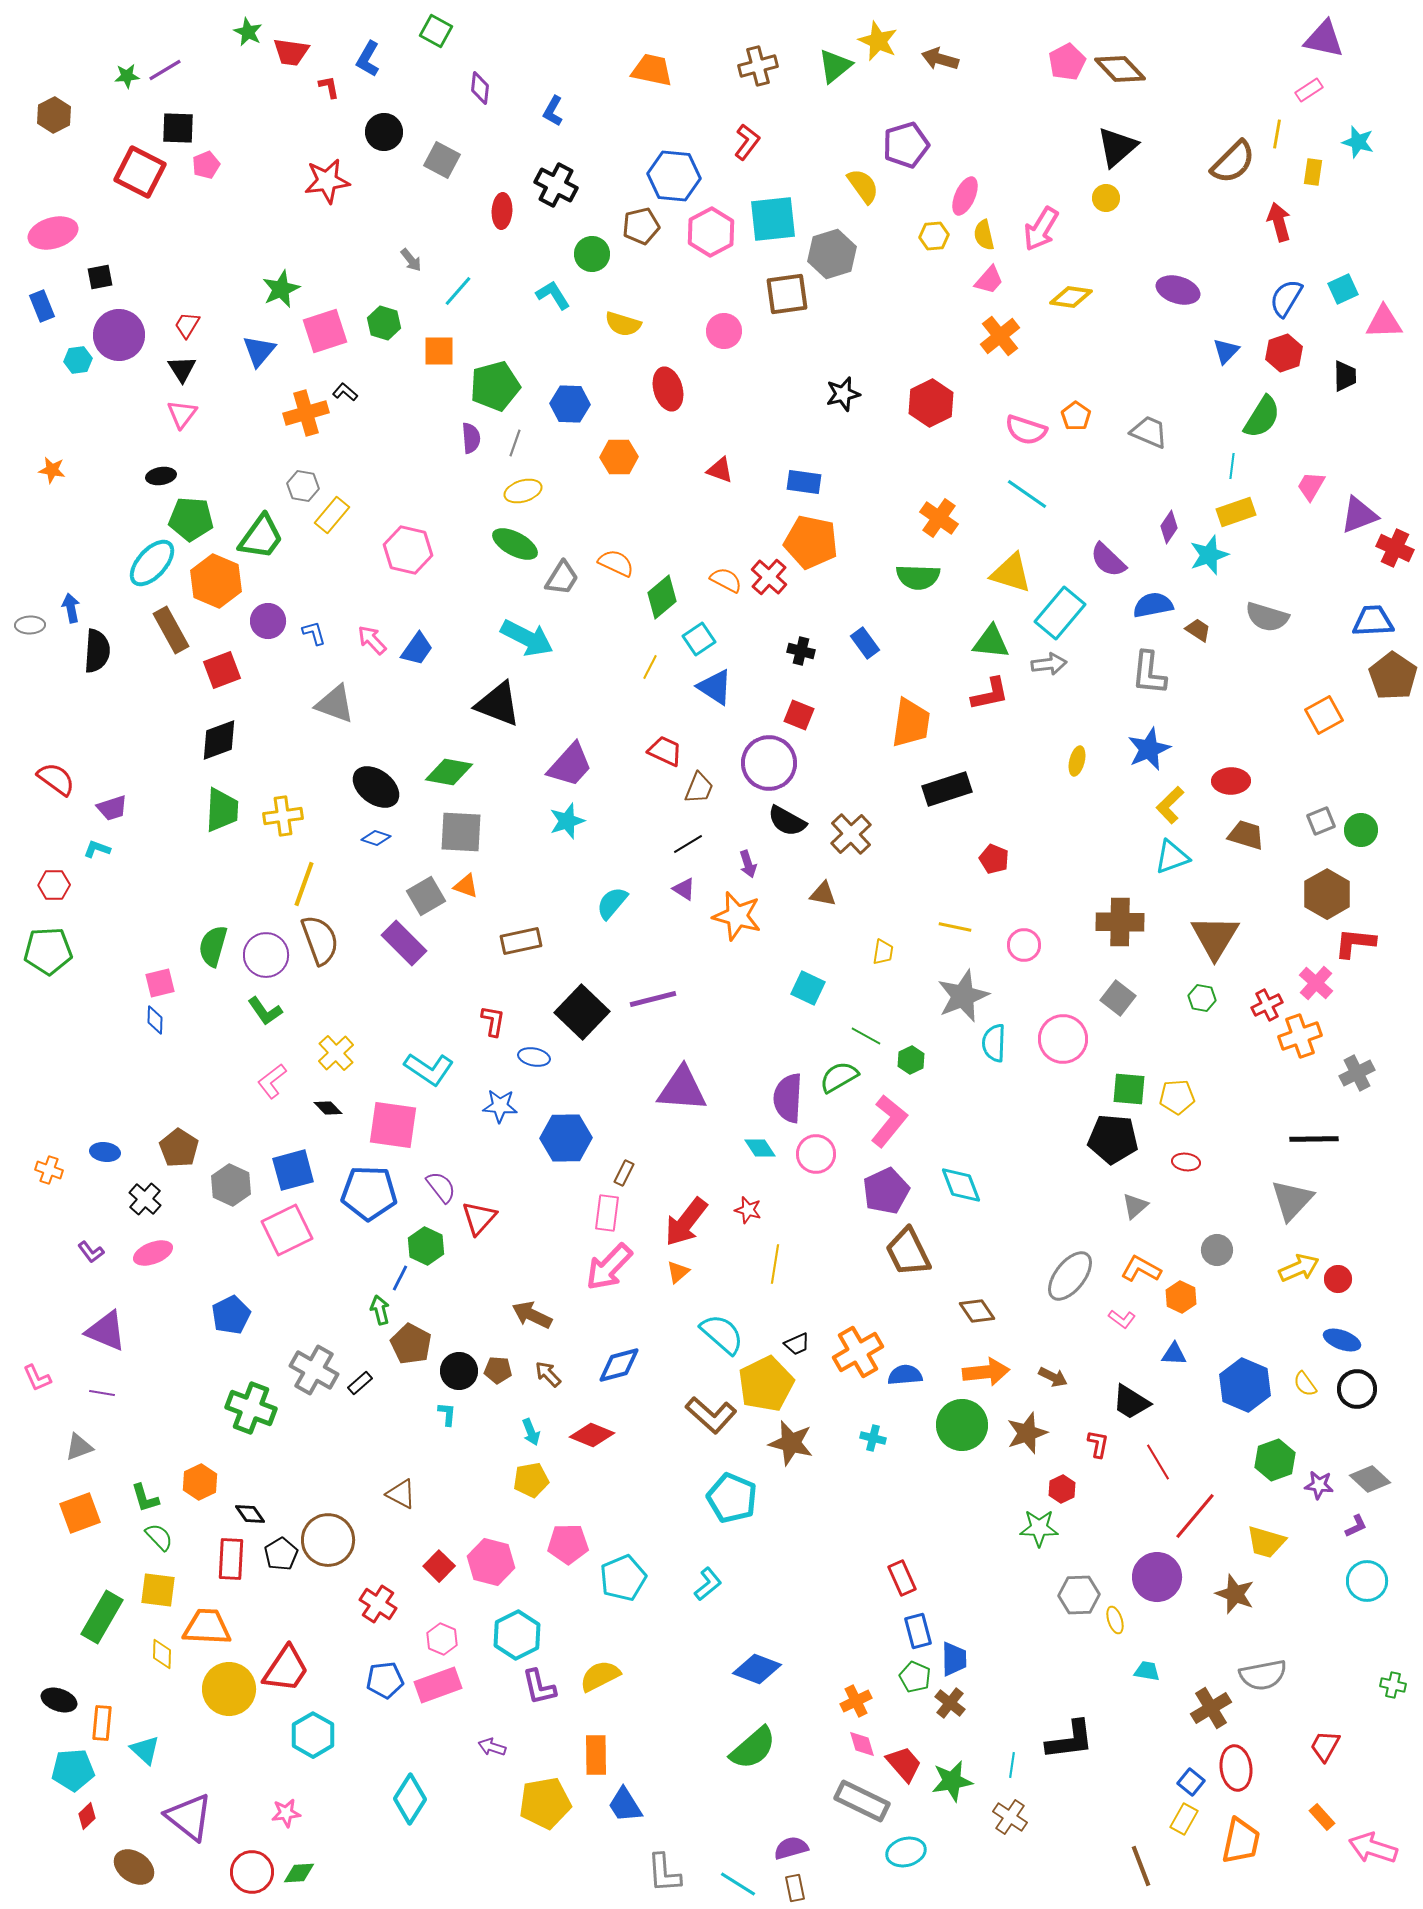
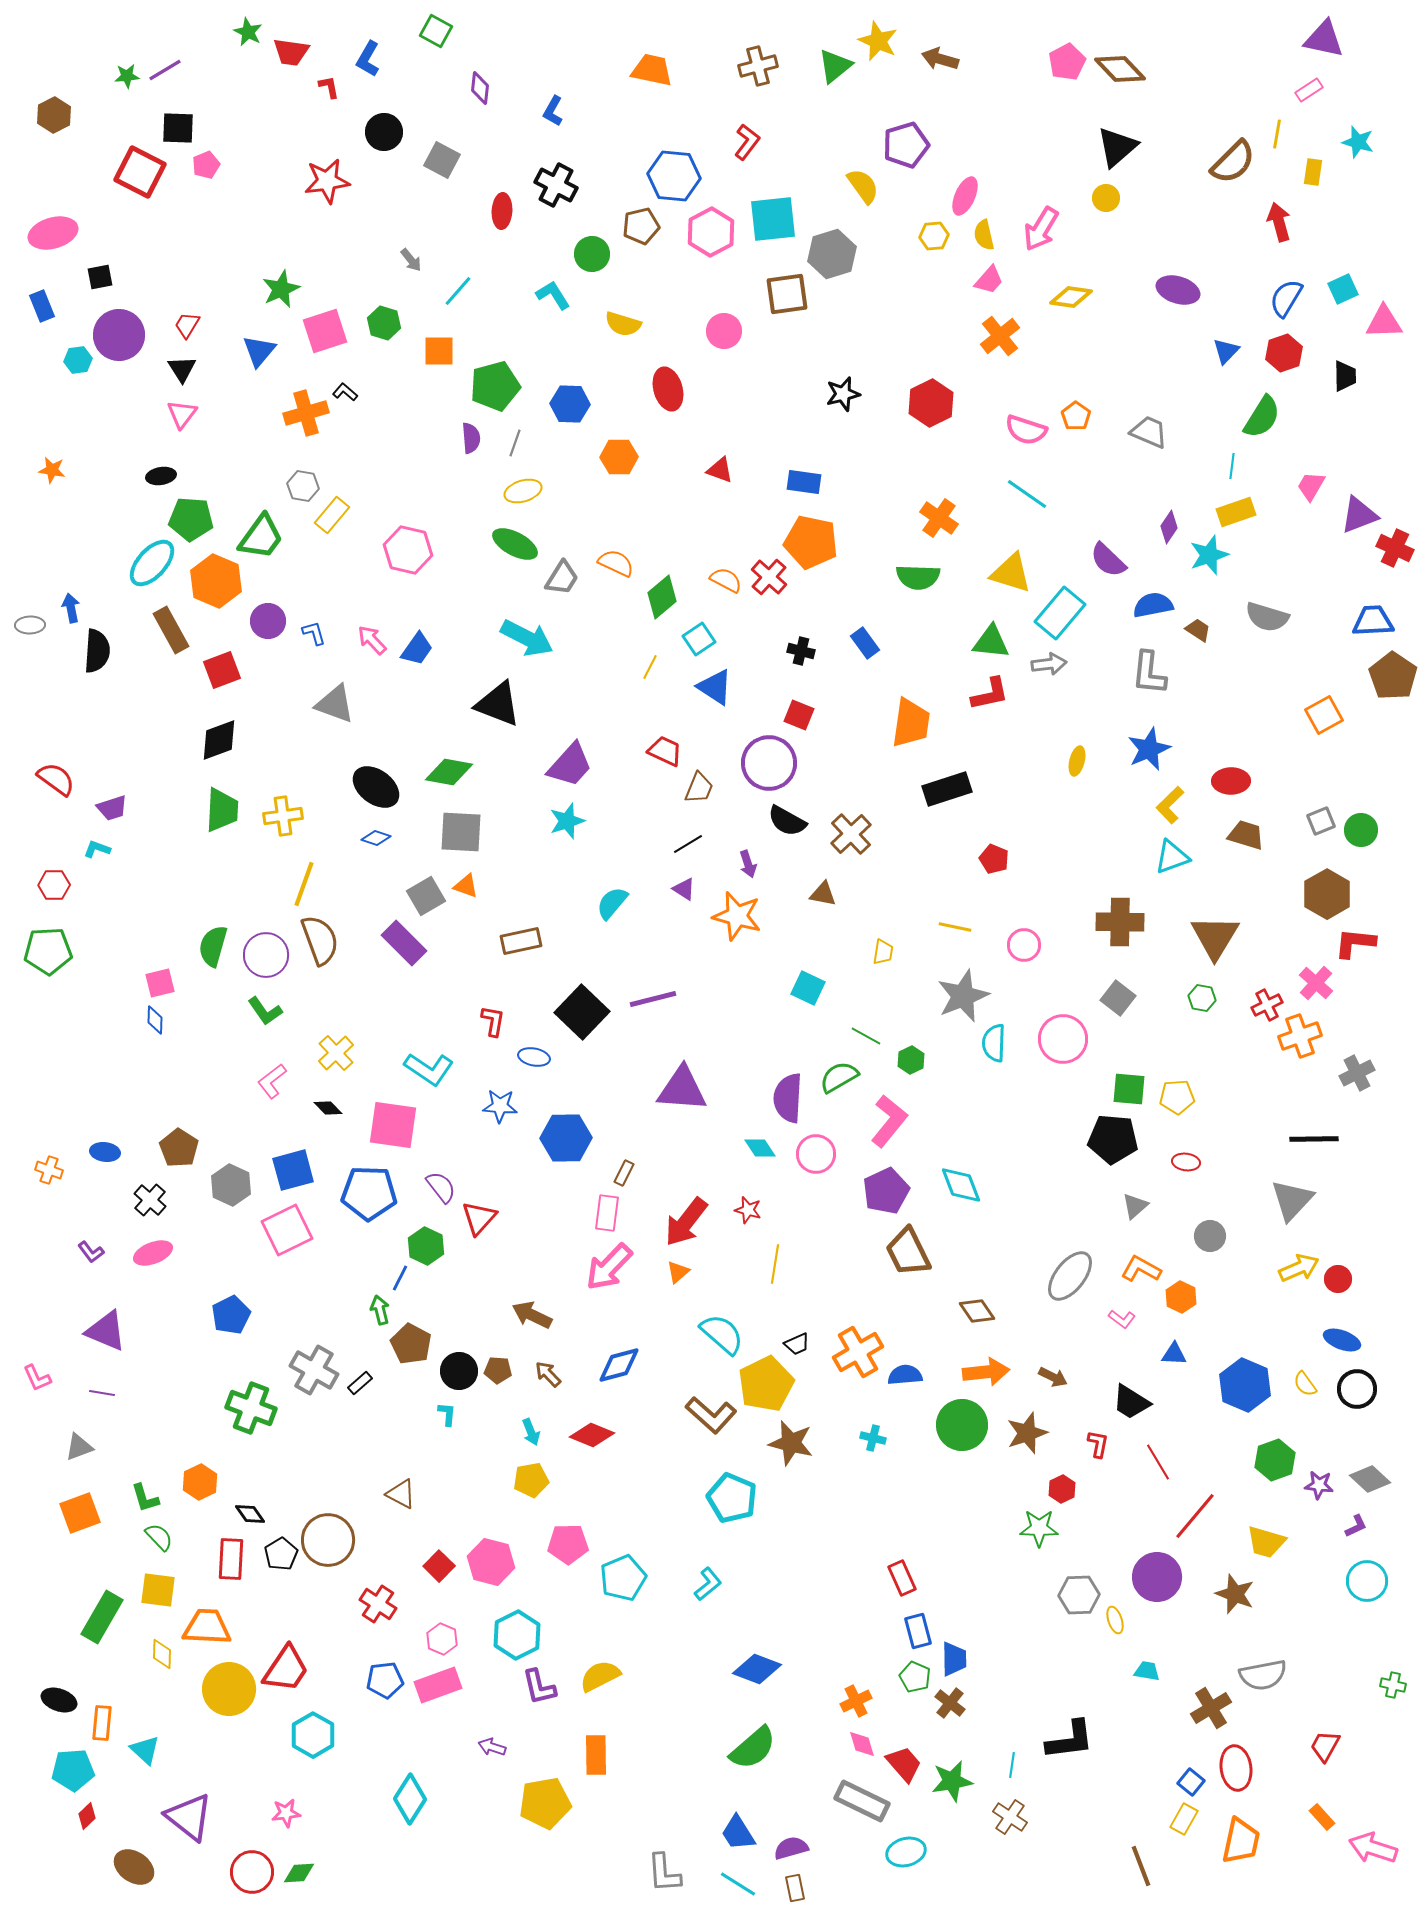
black cross at (145, 1199): moved 5 px right, 1 px down
gray circle at (1217, 1250): moved 7 px left, 14 px up
blue trapezoid at (625, 1805): moved 113 px right, 28 px down
